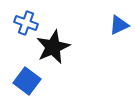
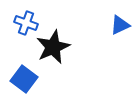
blue triangle: moved 1 px right
blue square: moved 3 px left, 2 px up
